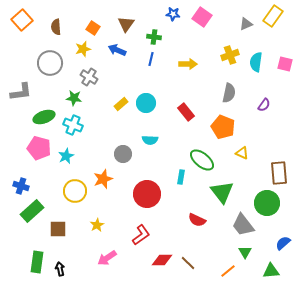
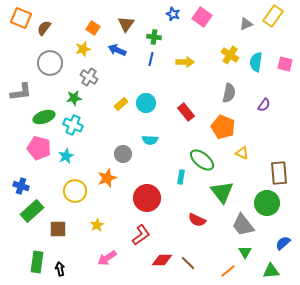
blue star at (173, 14): rotated 16 degrees clockwise
orange square at (22, 20): moved 1 px left, 2 px up; rotated 25 degrees counterclockwise
brown semicircle at (56, 27): moved 12 px left, 1 px down; rotated 42 degrees clockwise
yellow cross at (230, 55): rotated 36 degrees counterclockwise
yellow arrow at (188, 64): moved 3 px left, 2 px up
green star at (74, 98): rotated 14 degrees counterclockwise
orange star at (103, 179): moved 4 px right, 1 px up
red circle at (147, 194): moved 4 px down
